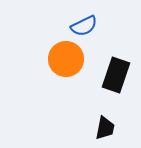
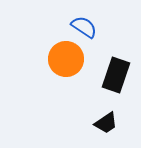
blue semicircle: moved 1 px down; rotated 120 degrees counterclockwise
black trapezoid: moved 1 px right, 5 px up; rotated 45 degrees clockwise
